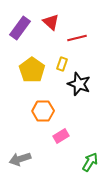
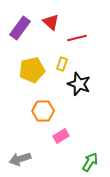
yellow pentagon: rotated 25 degrees clockwise
